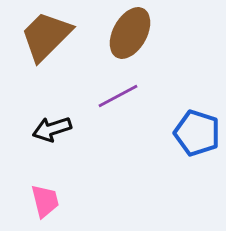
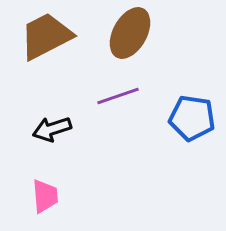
brown trapezoid: rotated 18 degrees clockwise
purple line: rotated 9 degrees clockwise
blue pentagon: moved 5 px left, 15 px up; rotated 9 degrees counterclockwise
pink trapezoid: moved 5 px up; rotated 9 degrees clockwise
